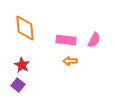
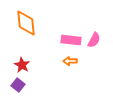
orange diamond: moved 1 px right, 5 px up
pink rectangle: moved 5 px right
